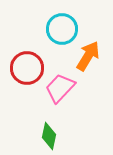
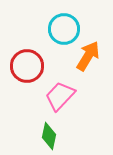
cyan circle: moved 2 px right
red circle: moved 2 px up
pink trapezoid: moved 8 px down
